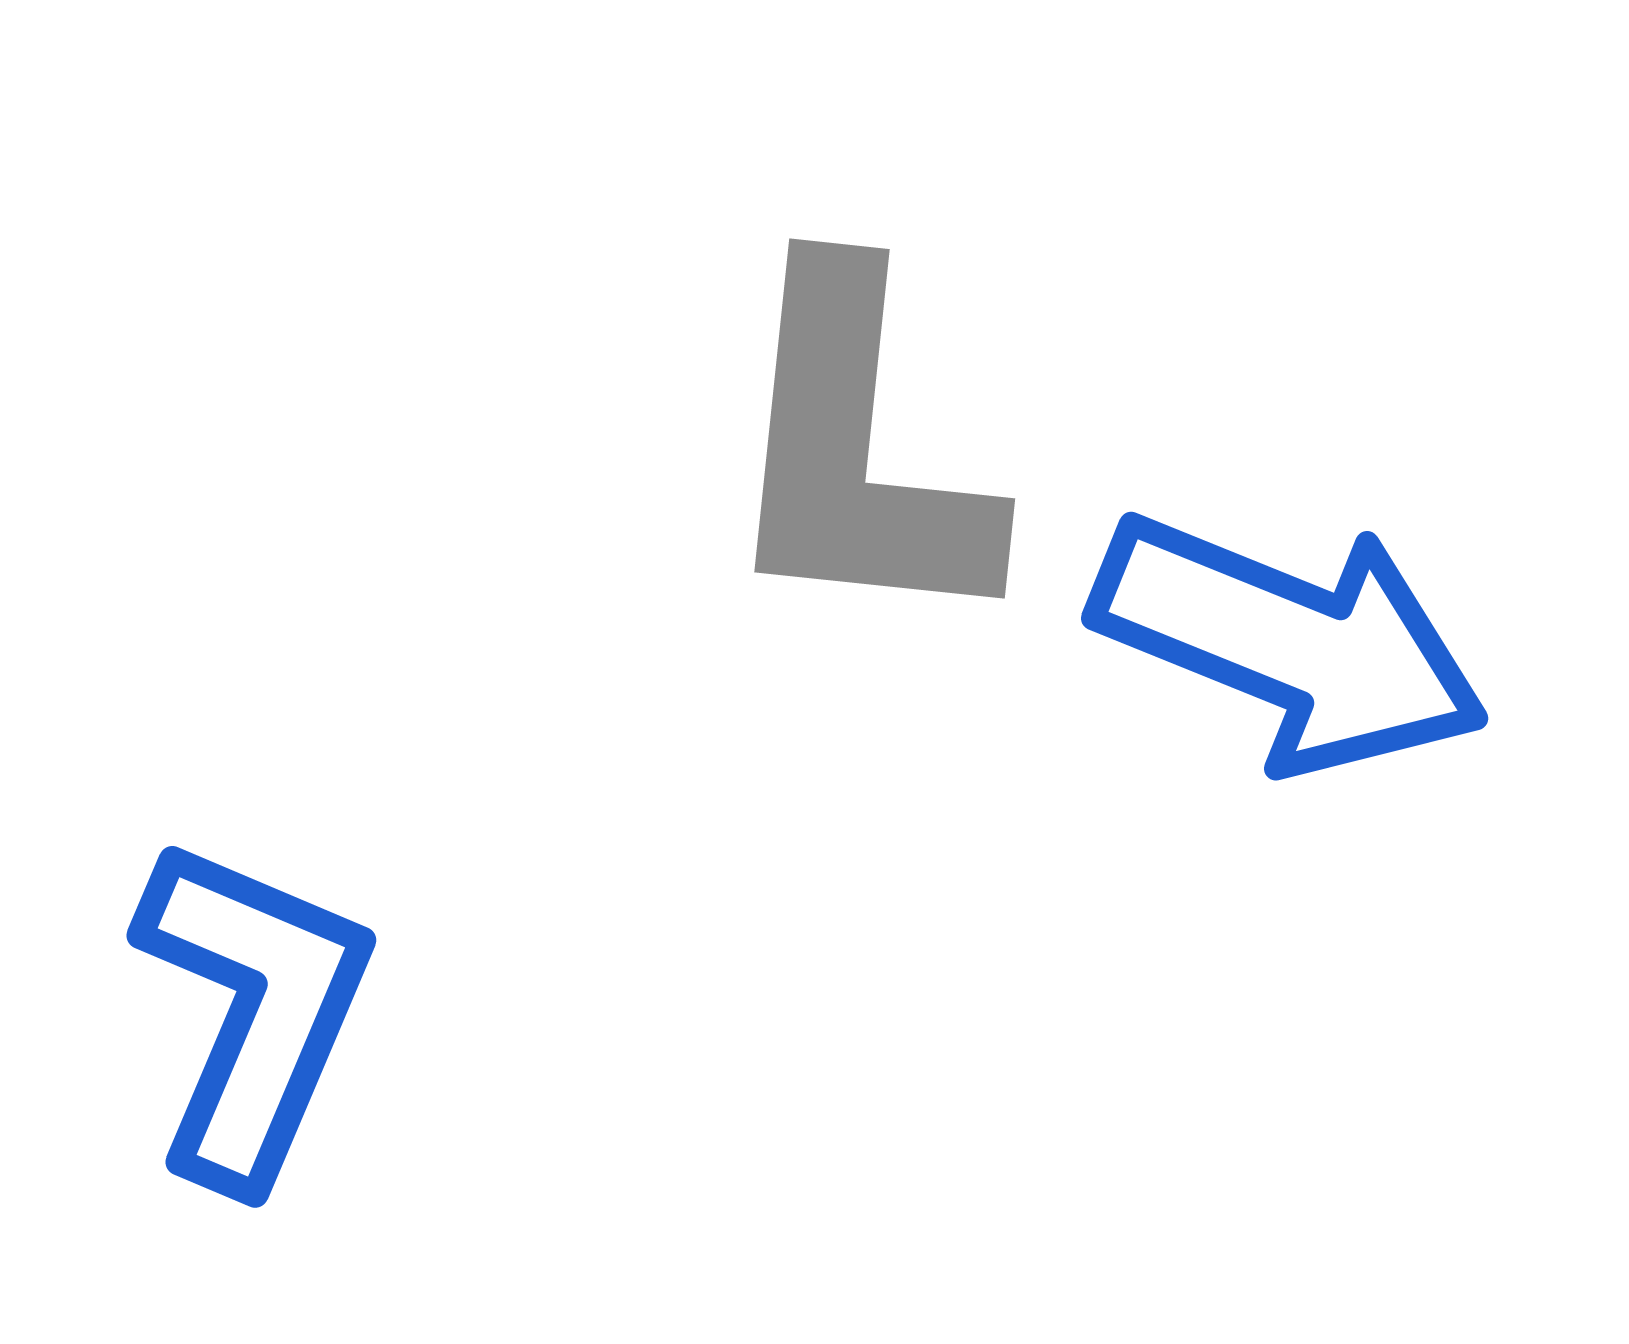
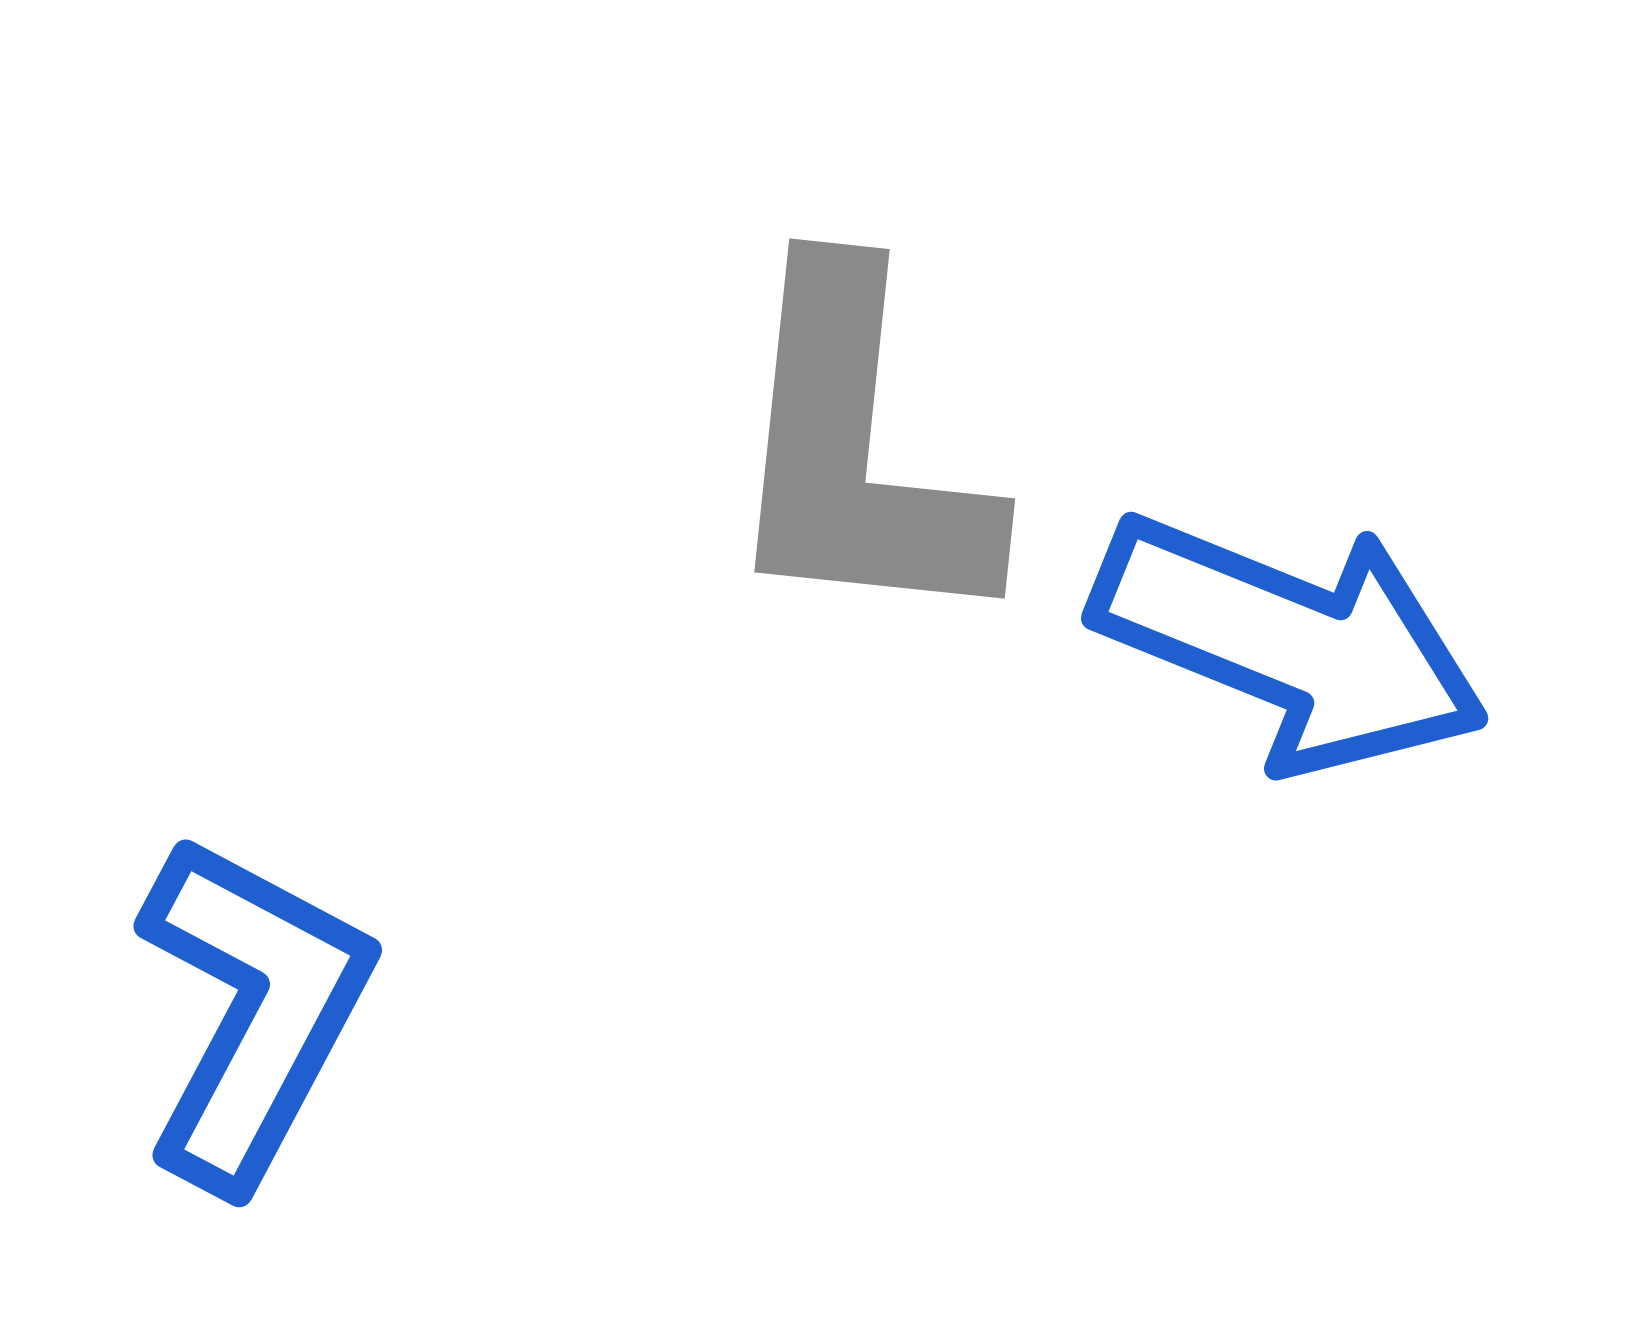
blue L-shape: rotated 5 degrees clockwise
